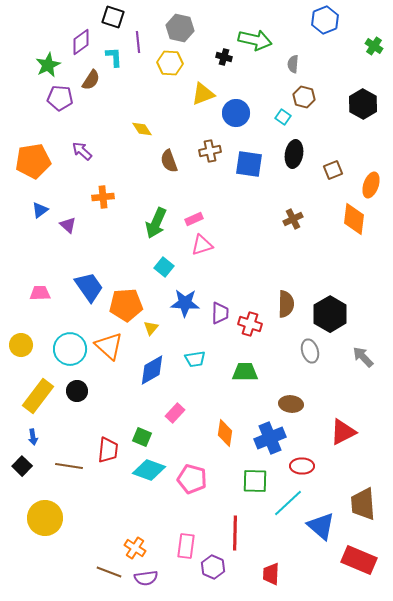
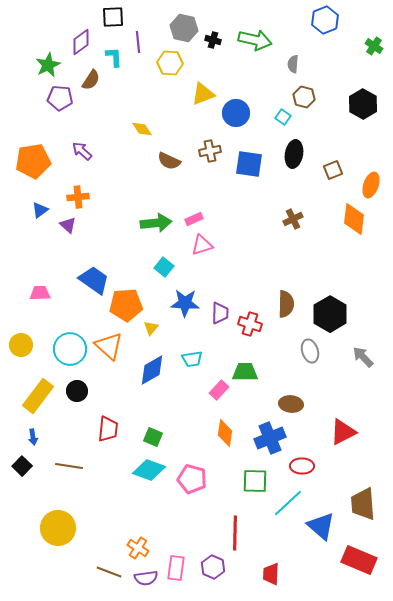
black square at (113, 17): rotated 20 degrees counterclockwise
gray hexagon at (180, 28): moved 4 px right
black cross at (224, 57): moved 11 px left, 17 px up
brown semicircle at (169, 161): rotated 45 degrees counterclockwise
orange cross at (103, 197): moved 25 px left
green arrow at (156, 223): rotated 120 degrees counterclockwise
blue trapezoid at (89, 287): moved 5 px right, 7 px up; rotated 20 degrees counterclockwise
cyan trapezoid at (195, 359): moved 3 px left
pink rectangle at (175, 413): moved 44 px right, 23 px up
green square at (142, 437): moved 11 px right
red trapezoid at (108, 450): moved 21 px up
yellow circle at (45, 518): moved 13 px right, 10 px down
pink rectangle at (186, 546): moved 10 px left, 22 px down
orange cross at (135, 548): moved 3 px right
